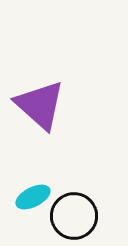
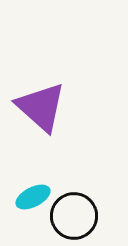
purple triangle: moved 1 px right, 2 px down
